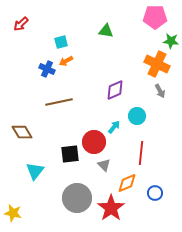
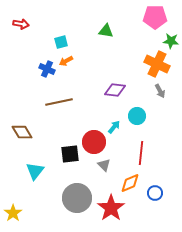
red arrow: rotated 126 degrees counterclockwise
purple diamond: rotated 30 degrees clockwise
orange diamond: moved 3 px right
yellow star: rotated 24 degrees clockwise
